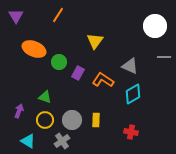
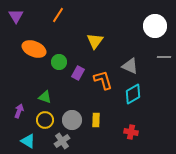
orange L-shape: rotated 40 degrees clockwise
